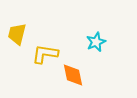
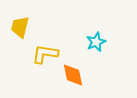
yellow trapezoid: moved 3 px right, 7 px up
